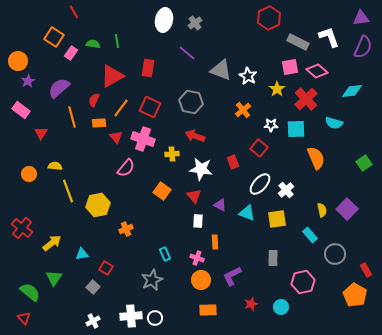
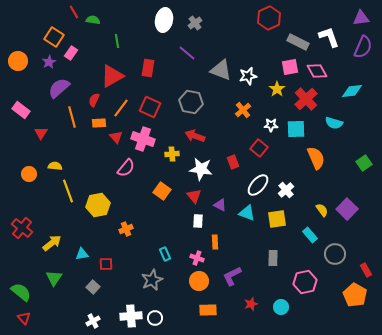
green semicircle at (93, 44): moved 24 px up
pink diamond at (317, 71): rotated 20 degrees clockwise
white star at (248, 76): rotated 30 degrees clockwise
purple star at (28, 81): moved 21 px right, 19 px up
white ellipse at (260, 184): moved 2 px left, 1 px down
yellow semicircle at (322, 210): rotated 24 degrees counterclockwise
red square at (106, 268): moved 4 px up; rotated 32 degrees counterclockwise
orange circle at (201, 280): moved 2 px left, 1 px down
pink hexagon at (303, 282): moved 2 px right
green semicircle at (30, 292): moved 9 px left
